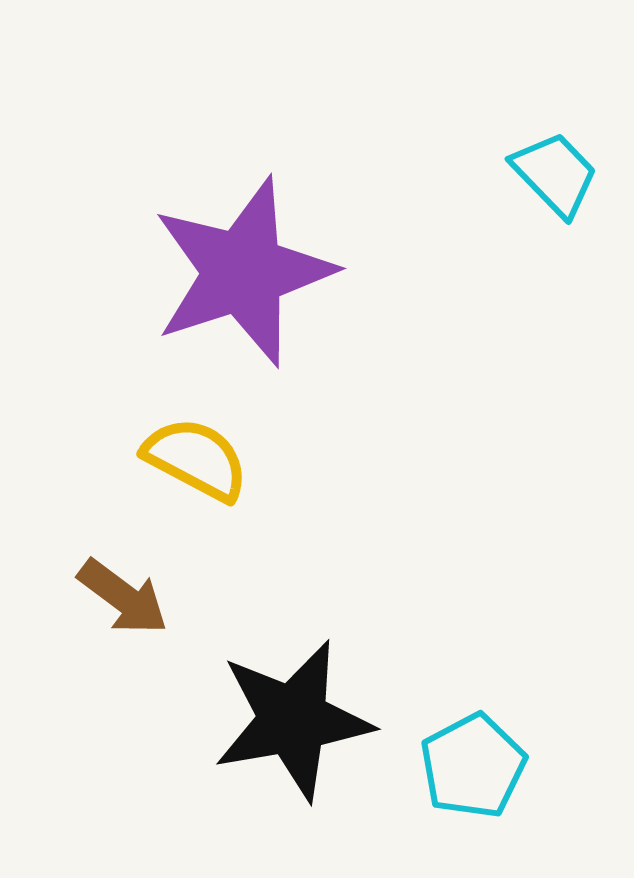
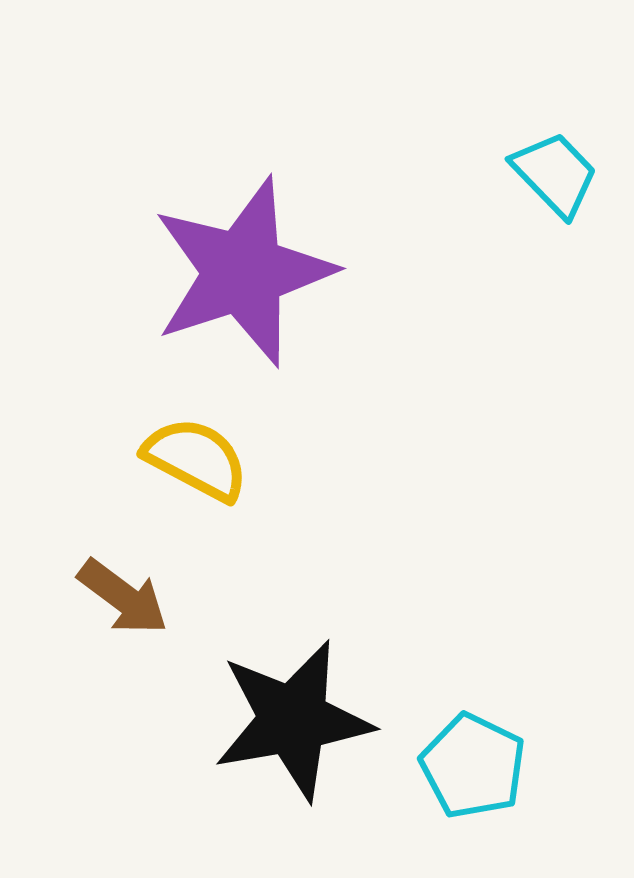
cyan pentagon: rotated 18 degrees counterclockwise
